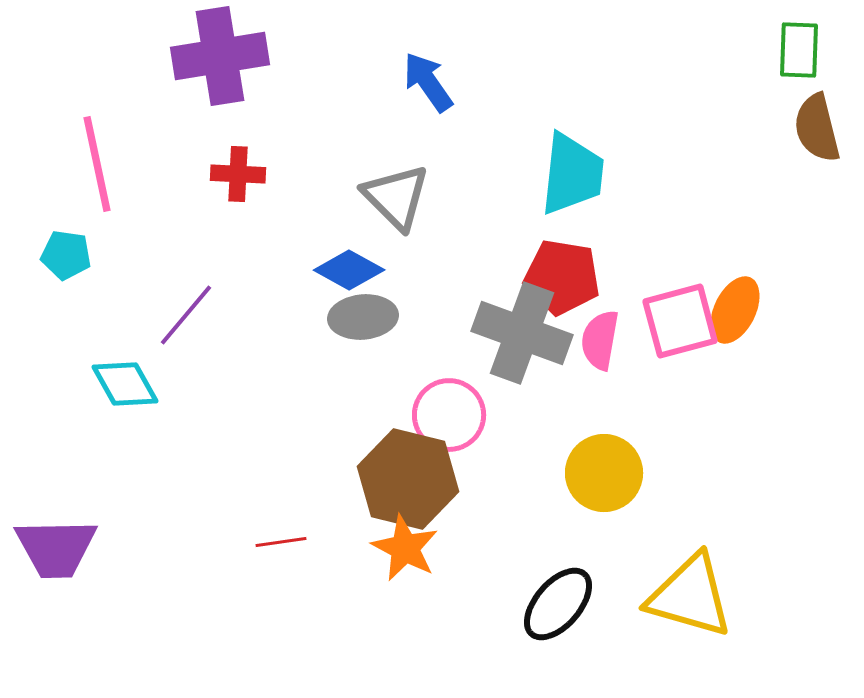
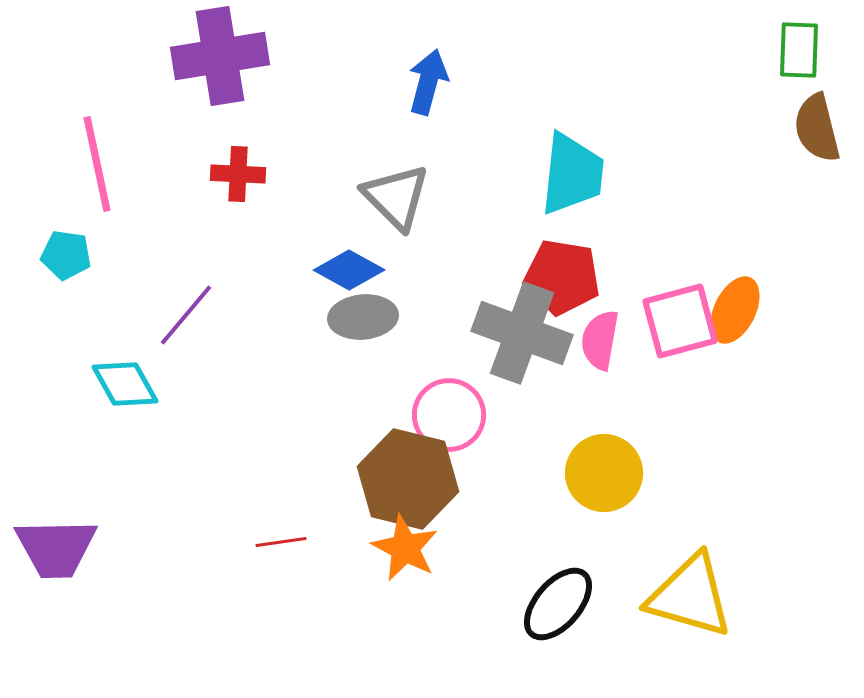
blue arrow: rotated 50 degrees clockwise
